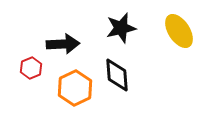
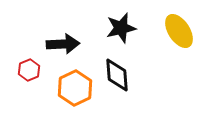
red hexagon: moved 2 px left, 2 px down
